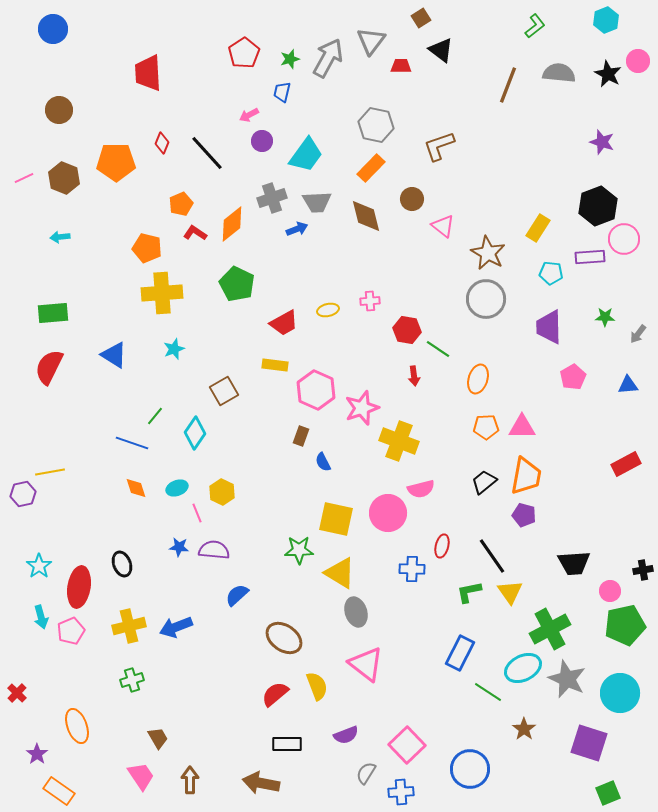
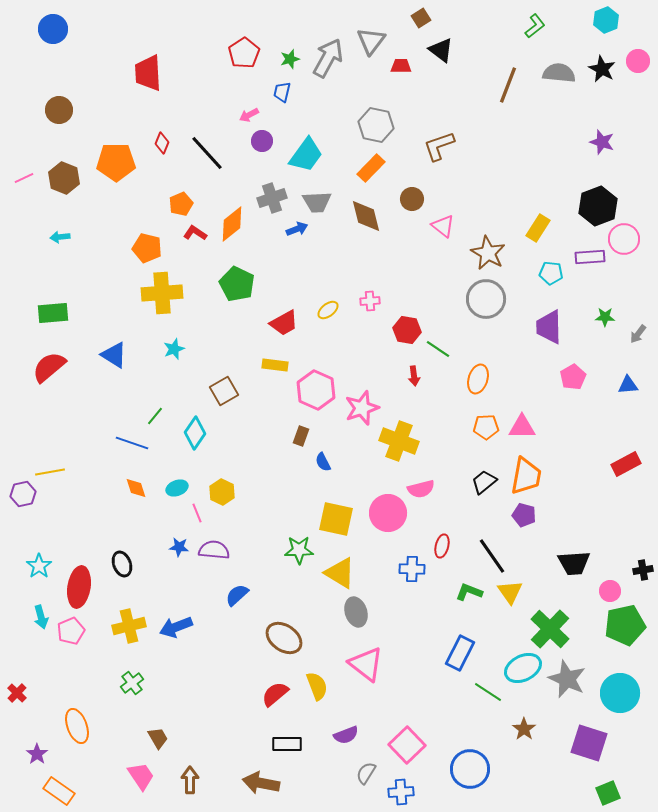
black star at (608, 74): moved 6 px left, 5 px up
yellow ellipse at (328, 310): rotated 25 degrees counterclockwise
red semicircle at (49, 367): rotated 24 degrees clockwise
green L-shape at (469, 592): rotated 32 degrees clockwise
green cross at (550, 629): rotated 18 degrees counterclockwise
green cross at (132, 680): moved 3 px down; rotated 20 degrees counterclockwise
